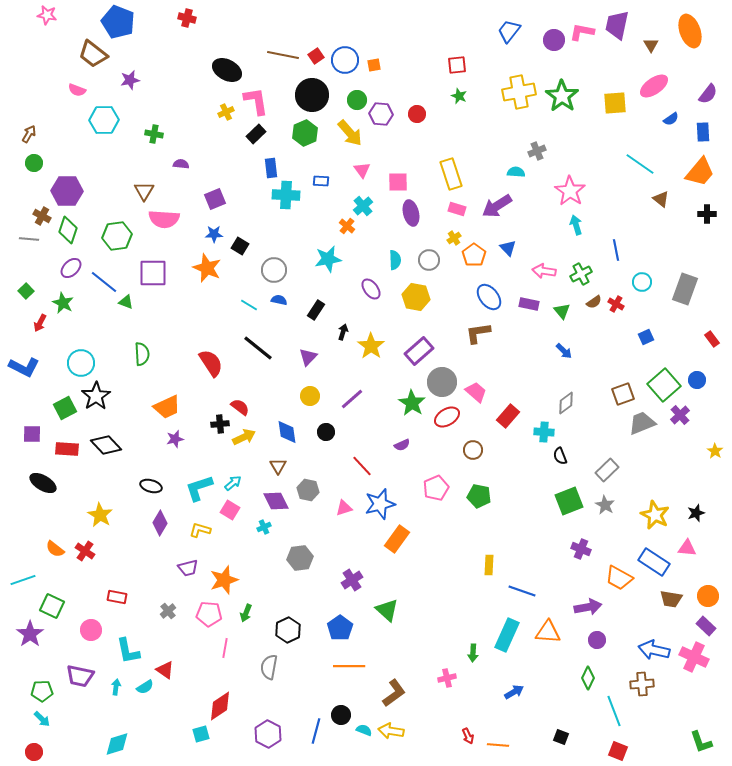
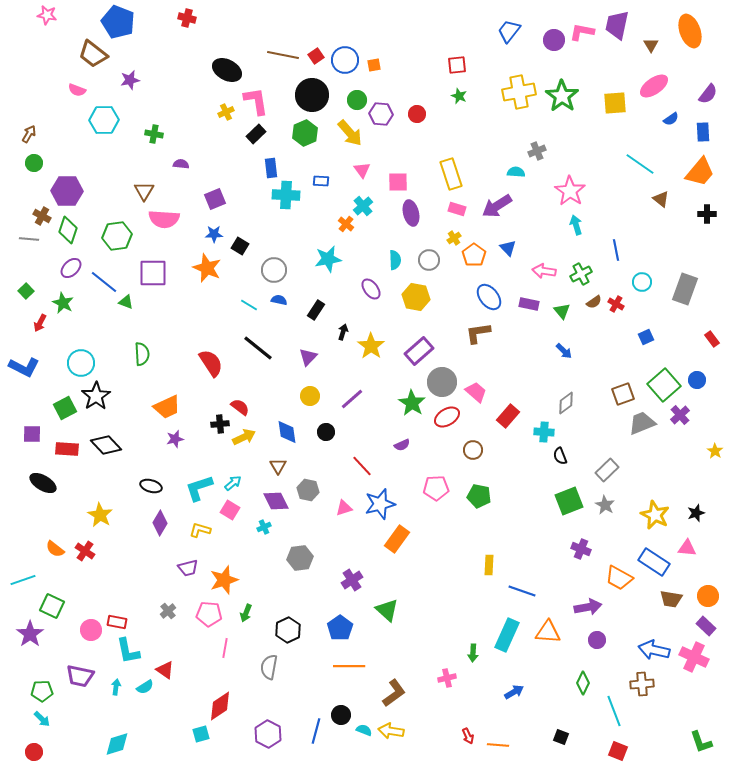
orange cross at (347, 226): moved 1 px left, 2 px up
pink pentagon at (436, 488): rotated 20 degrees clockwise
red rectangle at (117, 597): moved 25 px down
green diamond at (588, 678): moved 5 px left, 5 px down
